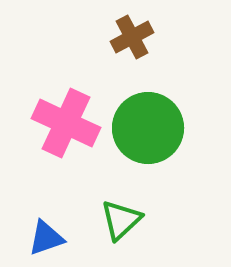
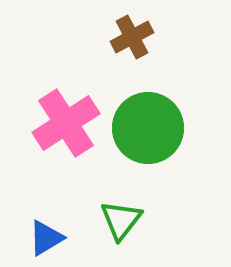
pink cross: rotated 32 degrees clockwise
green triangle: rotated 9 degrees counterclockwise
blue triangle: rotated 12 degrees counterclockwise
